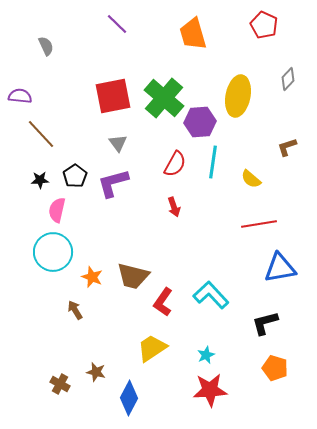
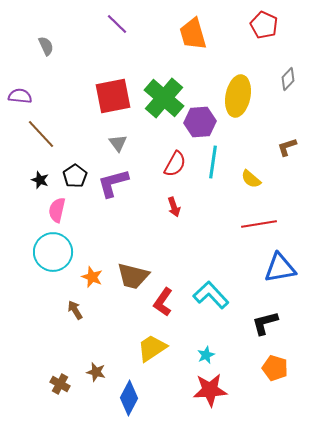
black star: rotated 24 degrees clockwise
